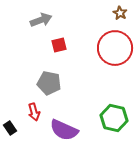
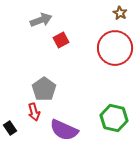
red square: moved 2 px right, 5 px up; rotated 14 degrees counterclockwise
gray pentagon: moved 5 px left, 6 px down; rotated 25 degrees clockwise
